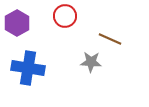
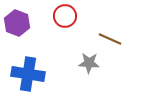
purple hexagon: rotated 10 degrees counterclockwise
gray star: moved 2 px left, 1 px down
blue cross: moved 6 px down
